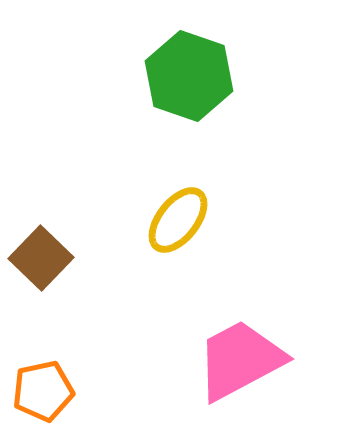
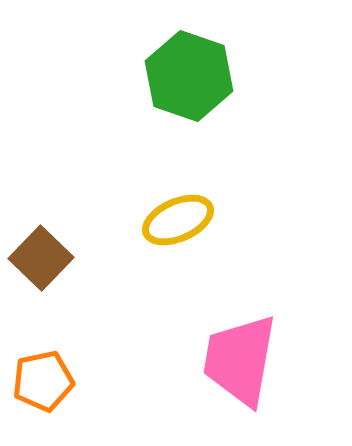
yellow ellipse: rotated 28 degrees clockwise
pink trapezoid: rotated 52 degrees counterclockwise
orange pentagon: moved 10 px up
